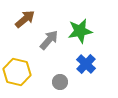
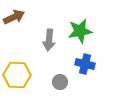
brown arrow: moved 11 px left, 2 px up; rotated 15 degrees clockwise
gray arrow: rotated 145 degrees clockwise
blue cross: moved 1 px left; rotated 30 degrees counterclockwise
yellow hexagon: moved 3 px down; rotated 12 degrees counterclockwise
